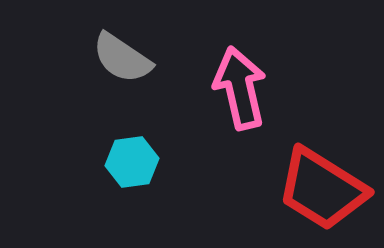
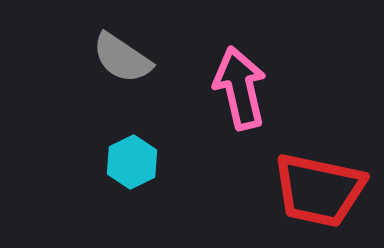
cyan hexagon: rotated 18 degrees counterclockwise
red trapezoid: moved 3 px left, 1 px down; rotated 20 degrees counterclockwise
